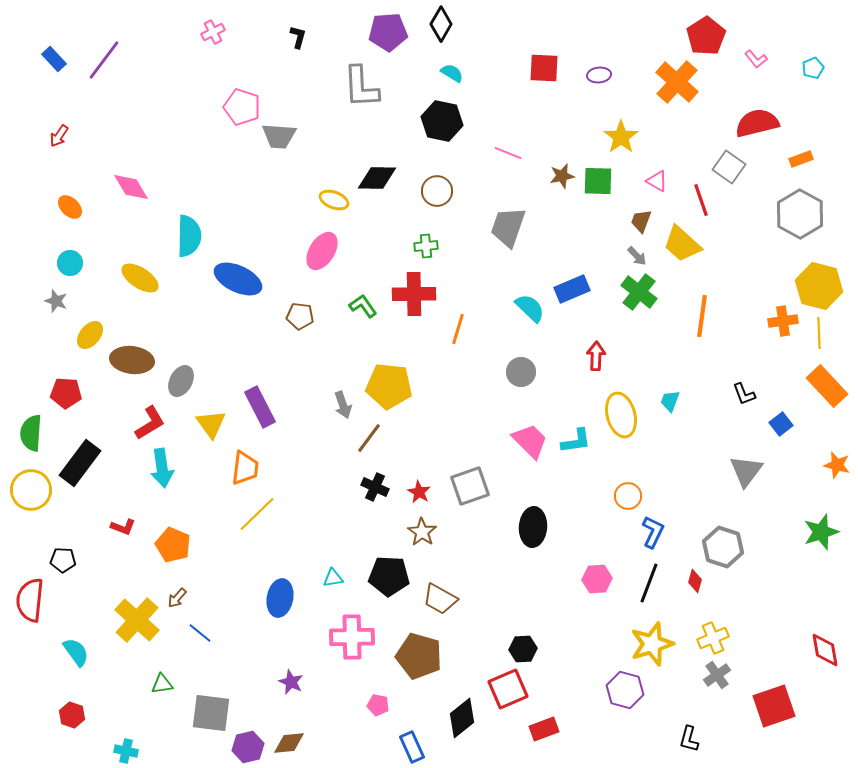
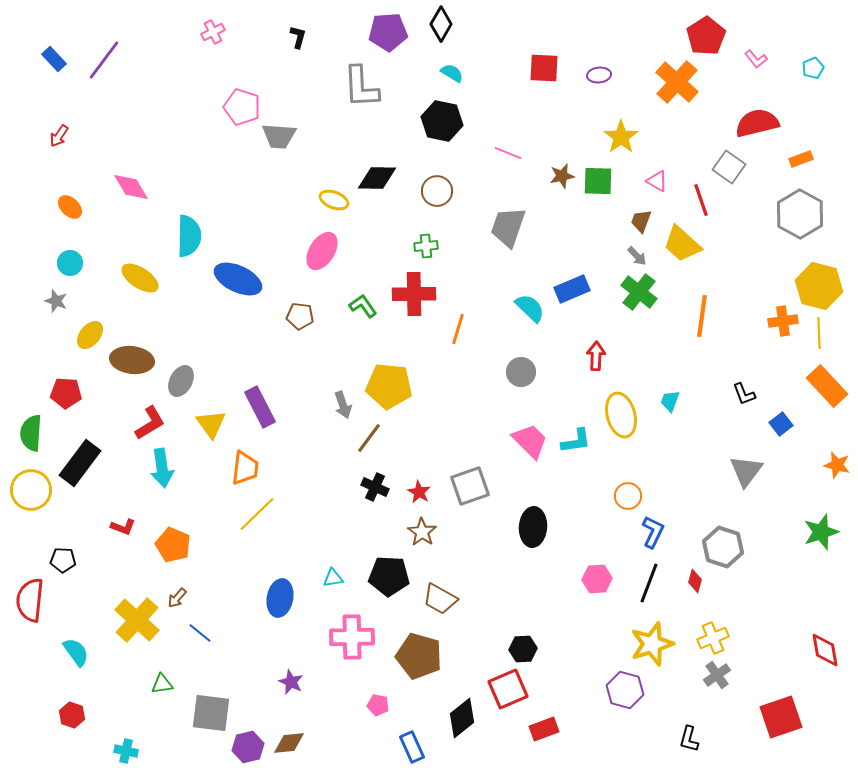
red square at (774, 706): moved 7 px right, 11 px down
